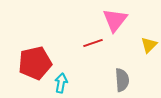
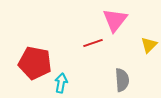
red pentagon: rotated 24 degrees clockwise
